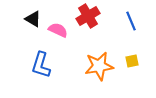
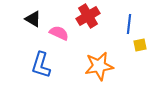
blue line: moved 2 px left, 3 px down; rotated 30 degrees clockwise
pink semicircle: moved 1 px right, 3 px down
yellow square: moved 8 px right, 16 px up
